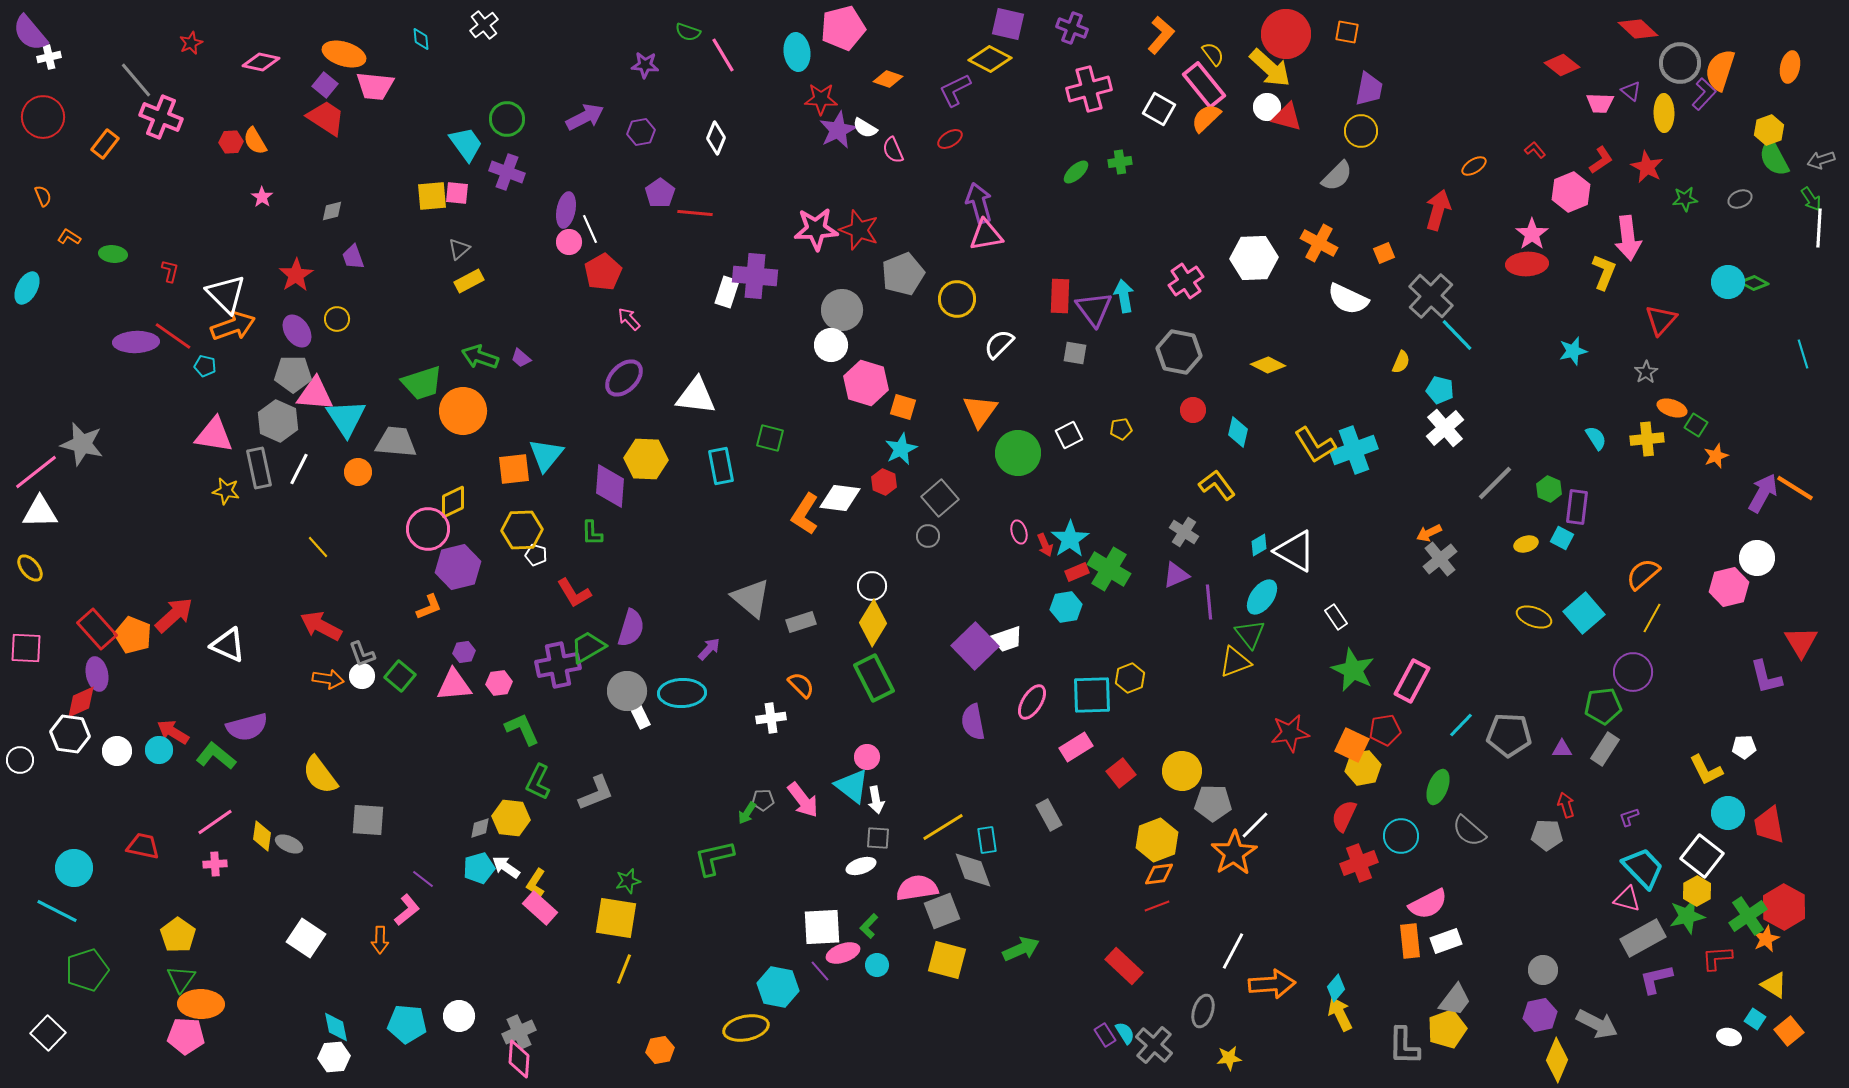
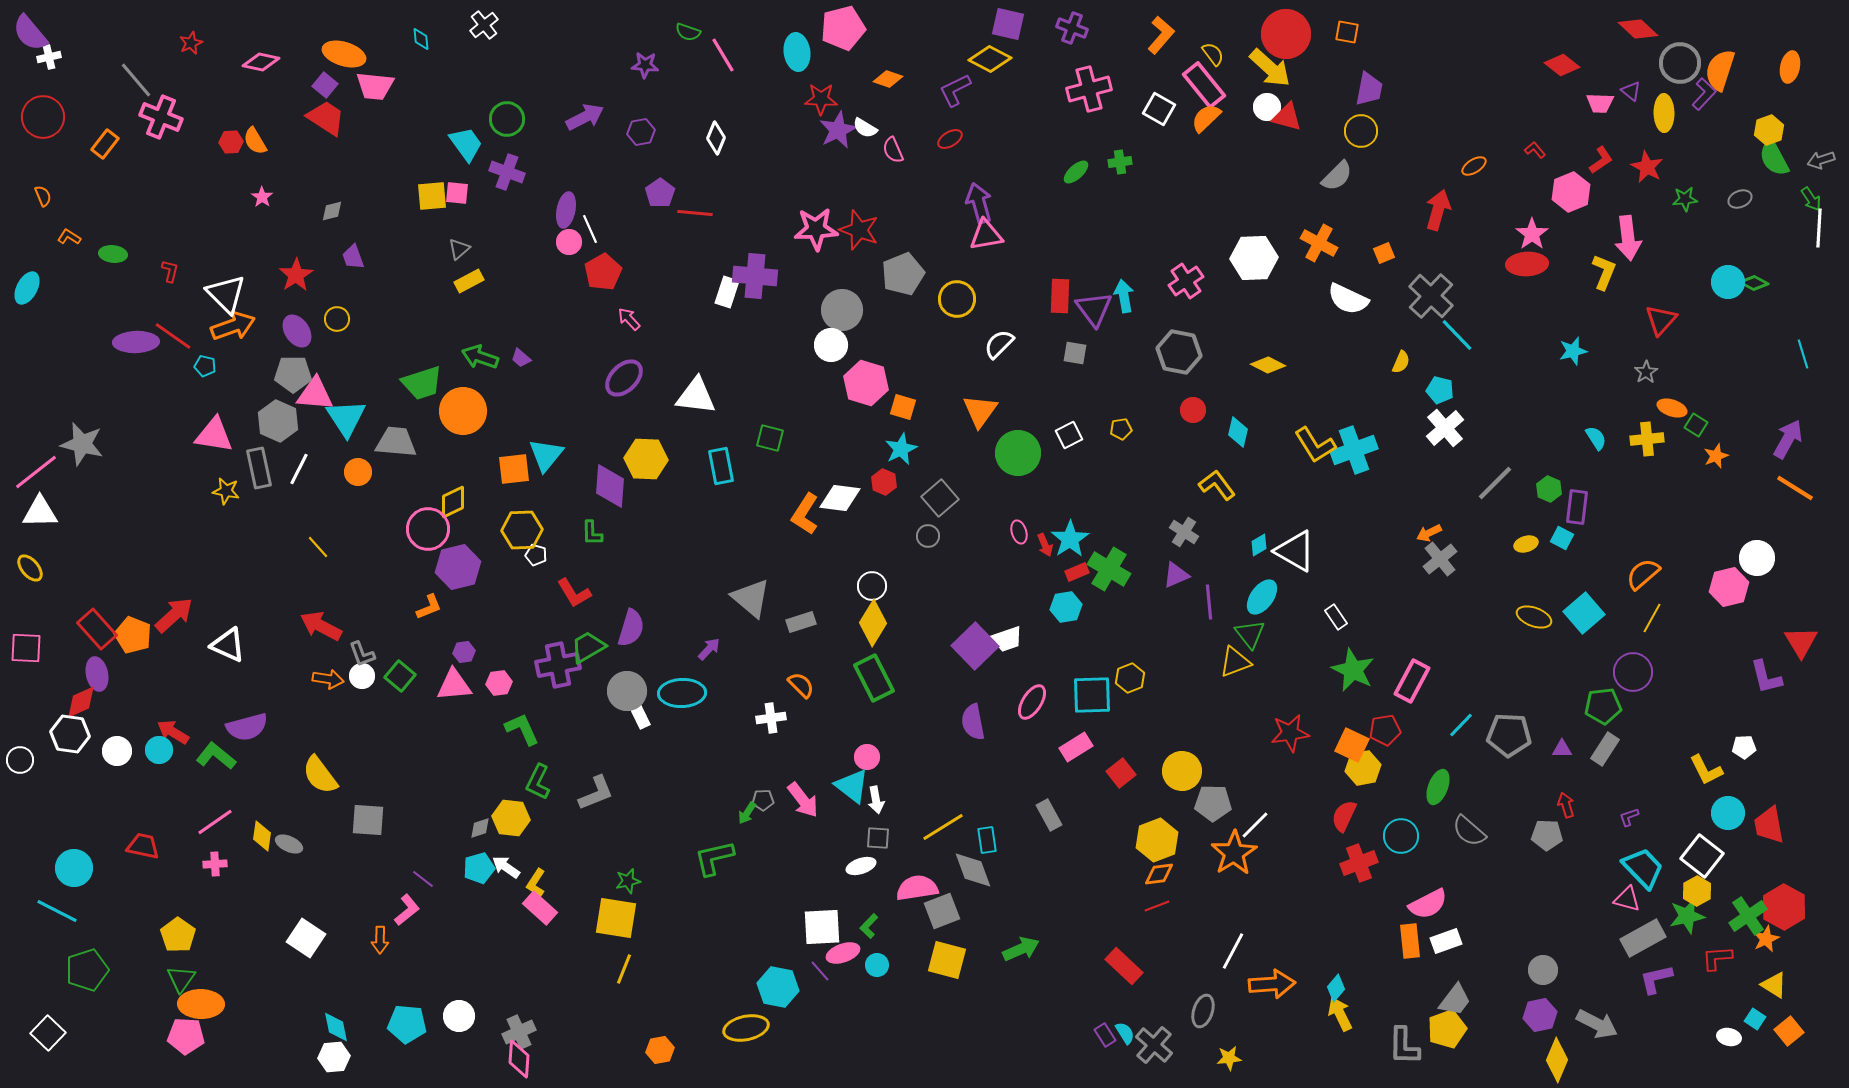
purple arrow at (1763, 493): moved 25 px right, 54 px up
